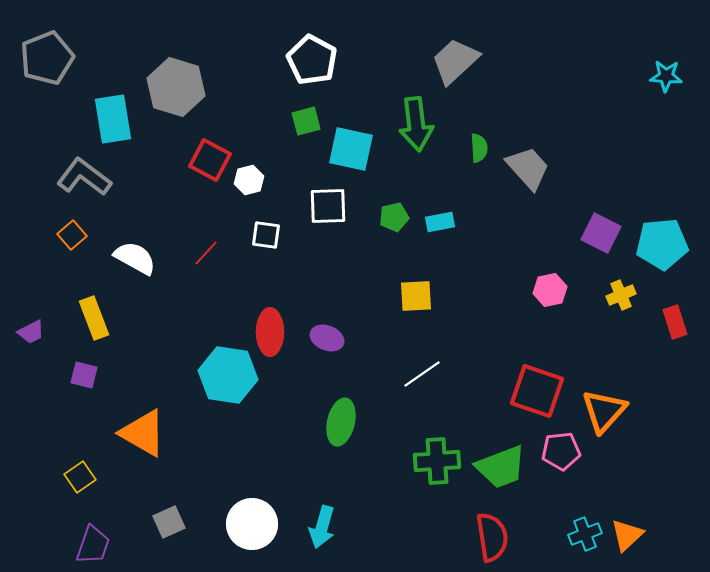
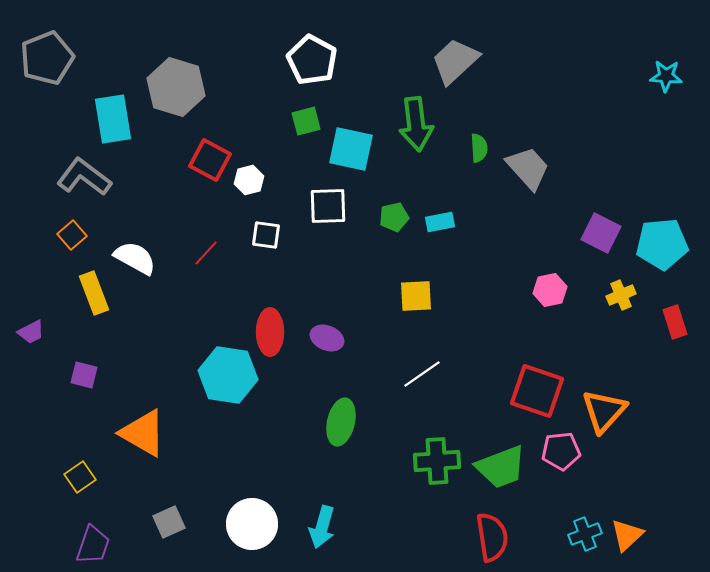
yellow rectangle at (94, 318): moved 25 px up
